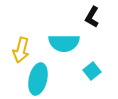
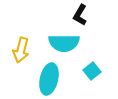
black L-shape: moved 12 px left, 2 px up
cyan ellipse: moved 11 px right
